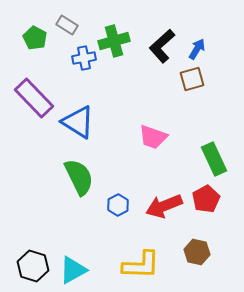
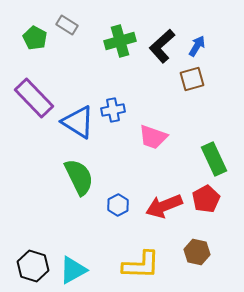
green cross: moved 6 px right
blue arrow: moved 3 px up
blue cross: moved 29 px right, 52 px down
